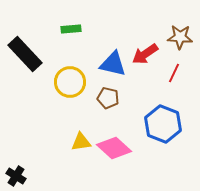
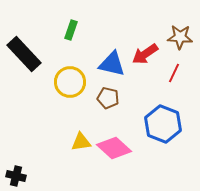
green rectangle: moved 1 px down; rotated 66 degrees counterclockwise
black rectangle: moved 1 px left
blue triangle: moved 1 px left
black cross: rotated 18 degrees counterclockwise
